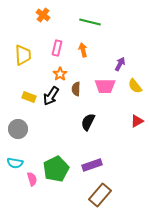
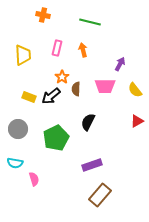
orange cross: rotated 24 degrees counterclockwise
orange star: moved 2 px right, 3 px down
yellow semicircle: moved 4 px down
black arrow: rotated 18 degrees clockwise
green pentagon: moved 31 px up
pink semicircle: moved 2 px right
